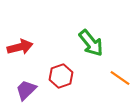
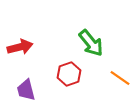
red hexagon: moved 8 px right, 2 px up
purple trapezoid: rotated 60 degrees counterclockwise
